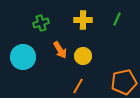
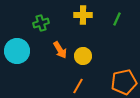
yellow cross: moved 5 px up
cyan circle: moved 6 px left, 6 px up
